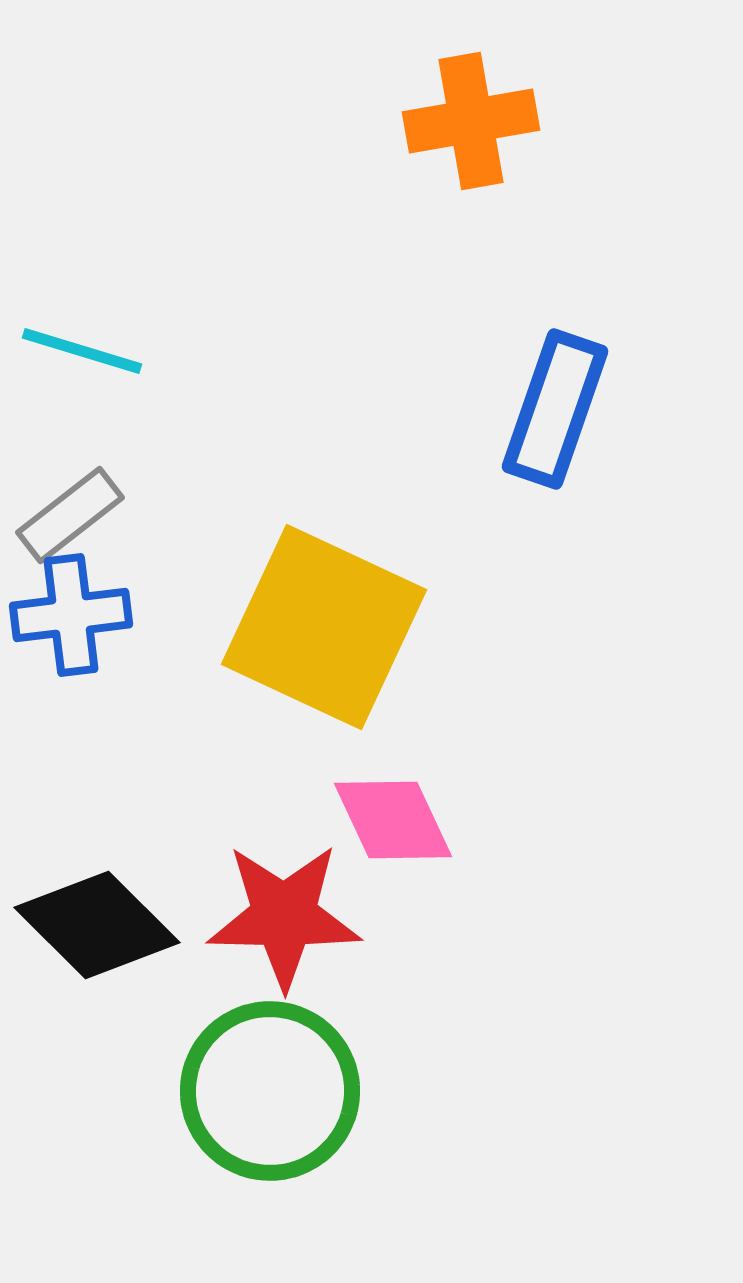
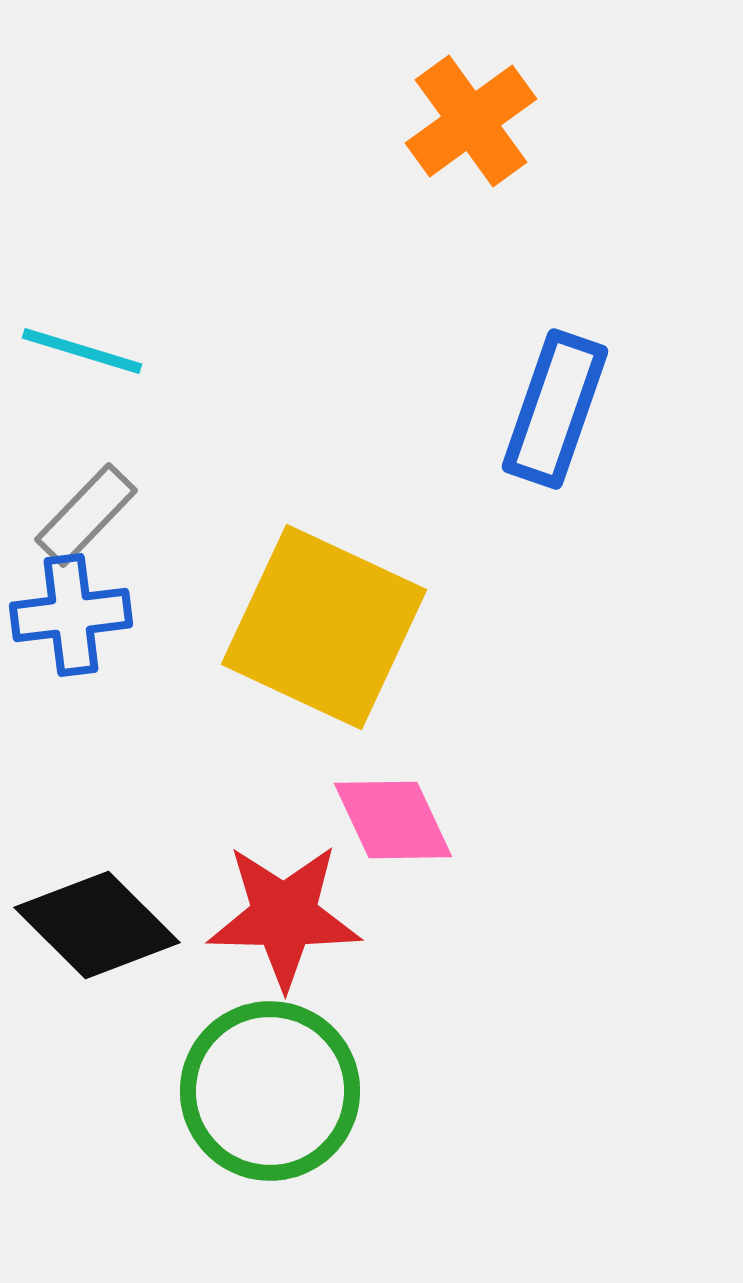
orange cross: rotated 26 degrees counterclockwise
gray rectangle: moved 16 px right; rotated 8 degrees counterclockwise
